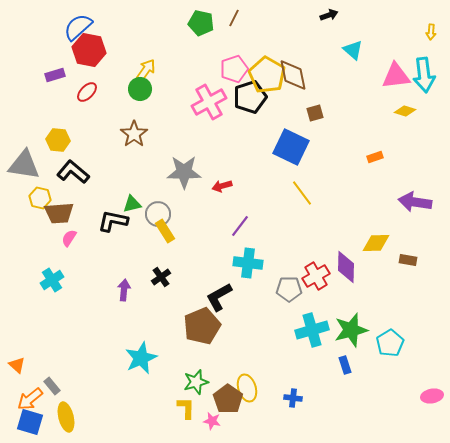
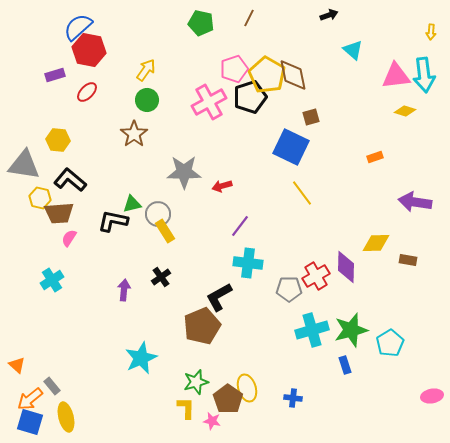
brown line at (234, 18): moved 15 px right
green circle at (140, 89): moved 7 px right, 11 px down
brown square at (315, 113): moved 4 px left, 4 px down
black L-shape at (73, 172): moved 3 px left, 8 px down
